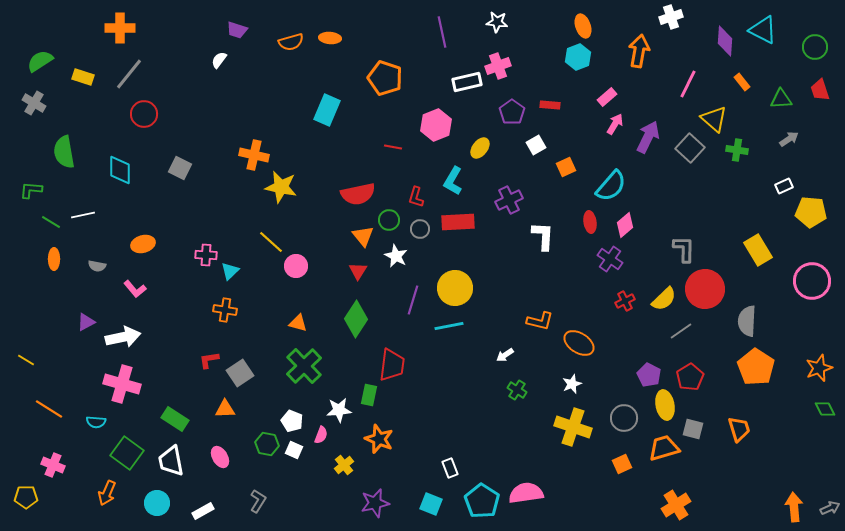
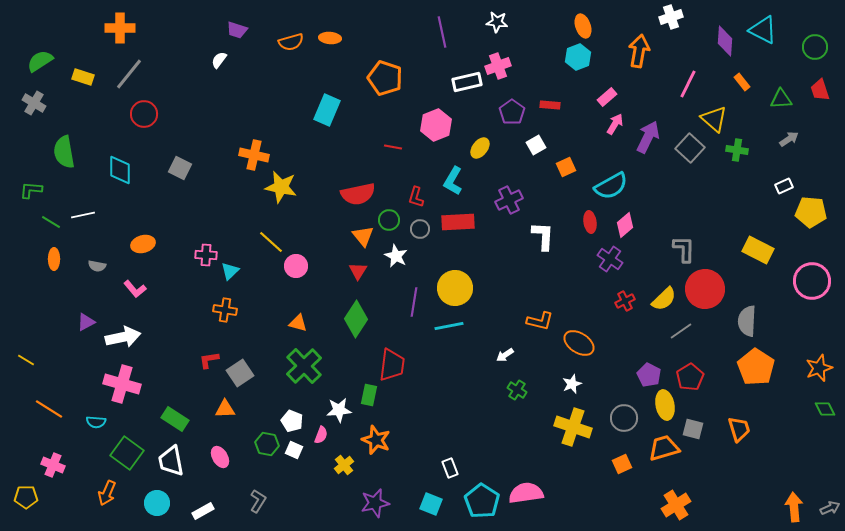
cyan semicircle at (611, 186): rotated 20 degrees clockwise
yellow rectangle at (758, 250): rotated 32 degrees counterclockwise
purple line at (413, 300): moved 1 px right, 2 px down; rotated 8 degrees counterclockwise
orange star at (379, 439): moved 3 px left, 1 px down
